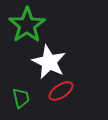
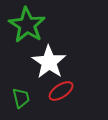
green star: rotated 6 degrees counterclockwise
white star: rotated 8 degrees clockwise
